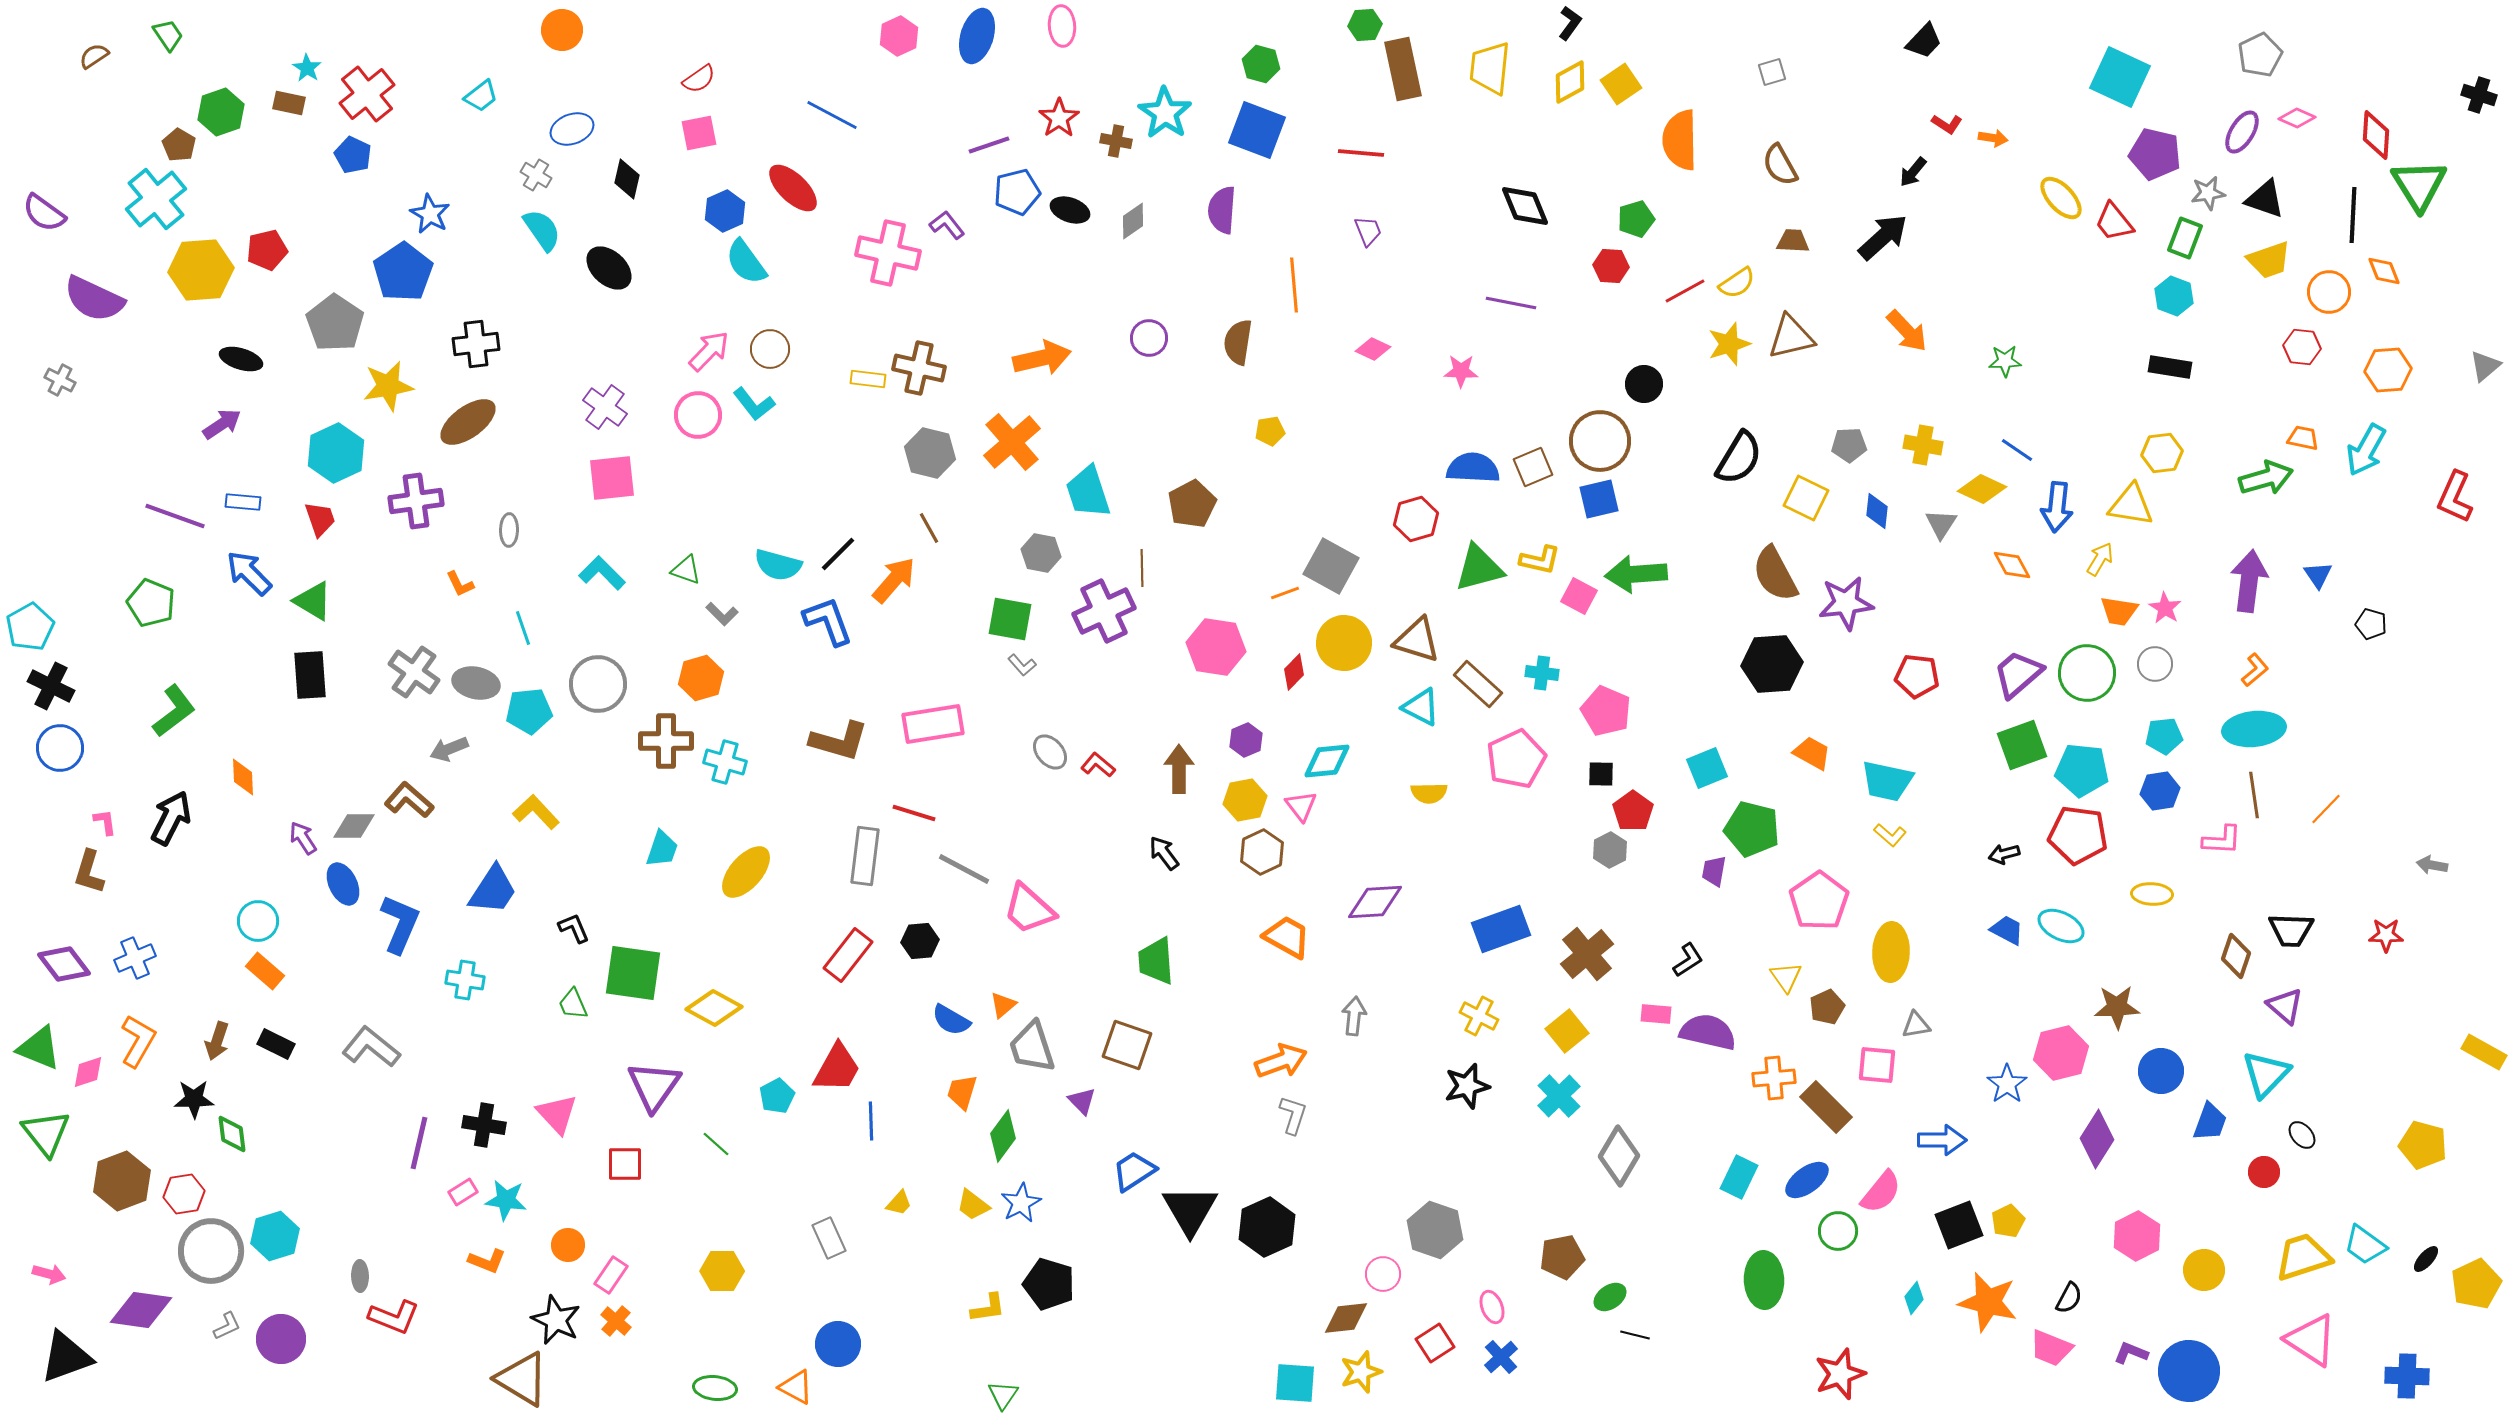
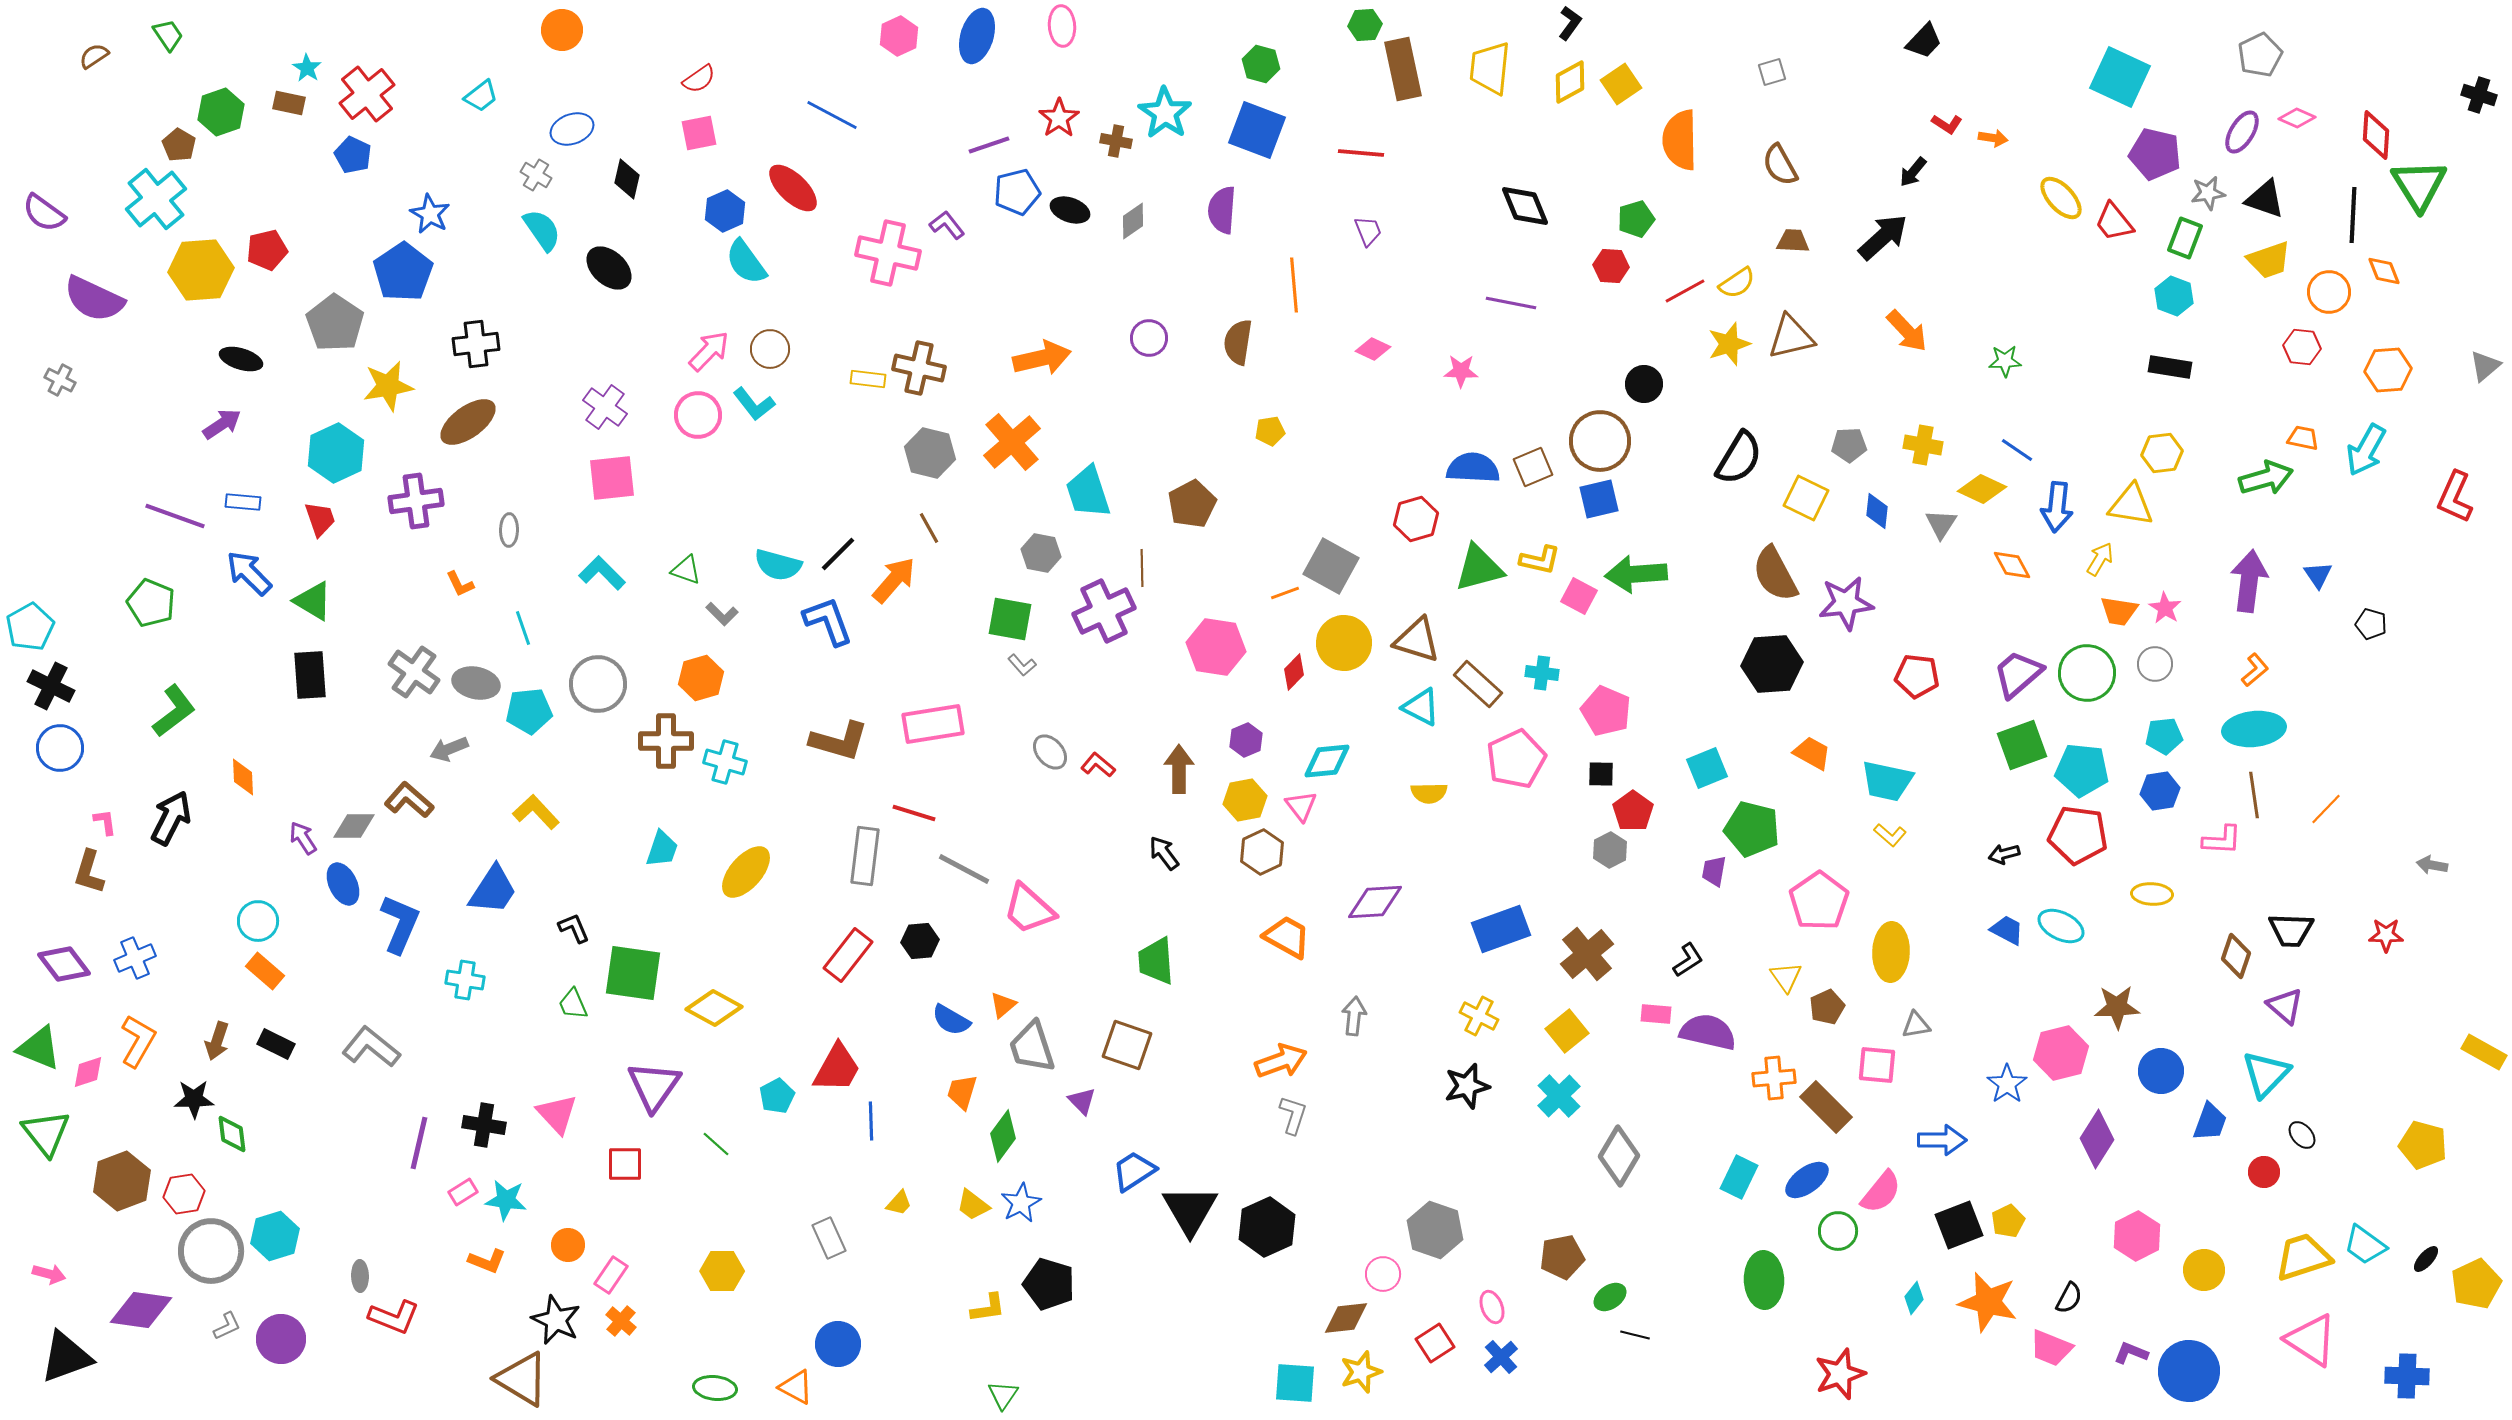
orange cross at (616, 1321): moved 5 px right
